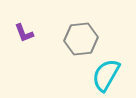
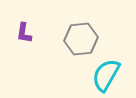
purple L-shape: rotated 30 degrees clockwise
